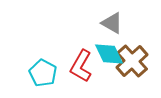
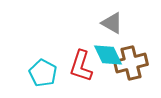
cyan diamond: moved 1 px left, 1 px down
brown cross: moved 1 px left, 2 px down; rotated 28 degrees clockwise
red L-shape: rotated 12 degrees counterclockwise
